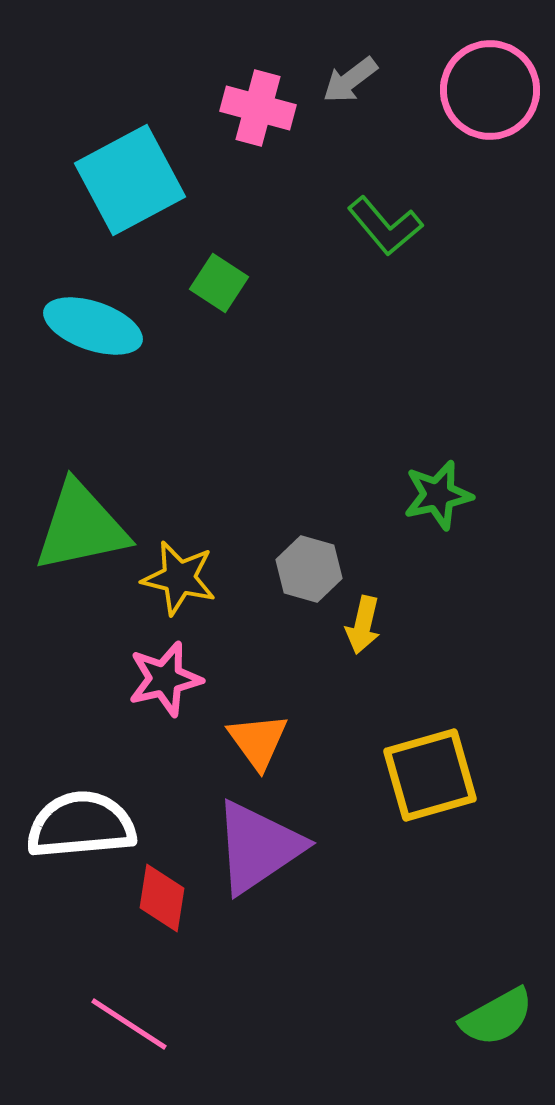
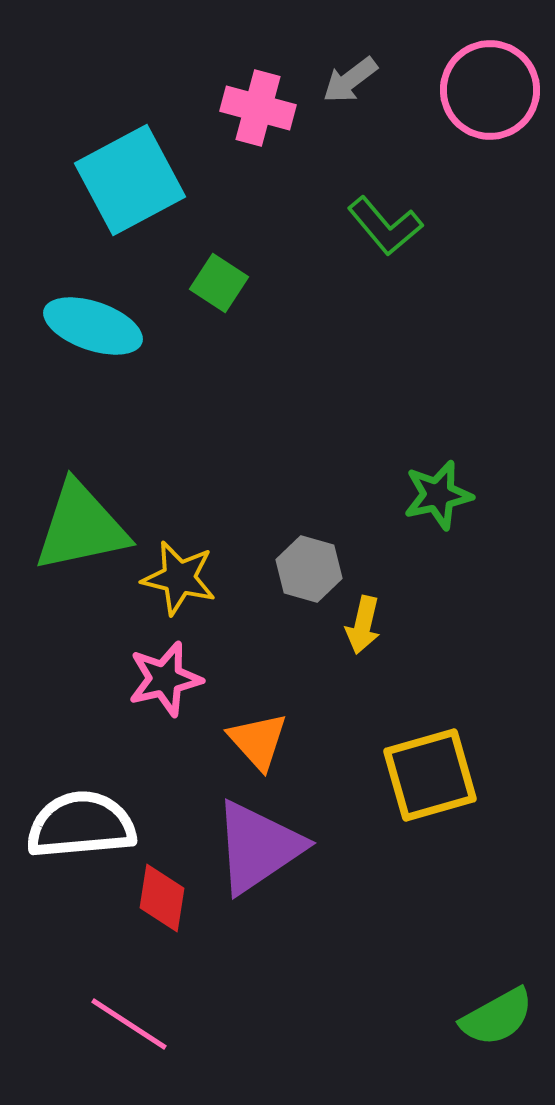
orange triangle: rotated 6 degrees counterclockwise
